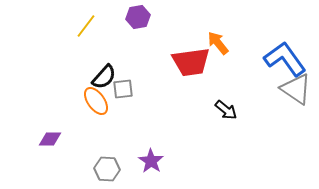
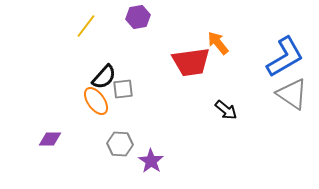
blue L-shape: moved 2 px up; rotated 96 degrees clockwise
gray triangle: moved 4 px left, 5 px down
gray hexagon: moved 13 px right, 25 px up
